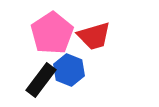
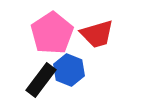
red trapezoid: moved 3 px right, 2 px up
